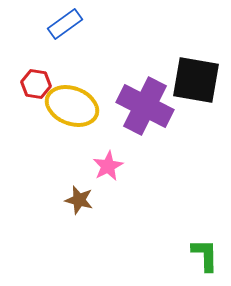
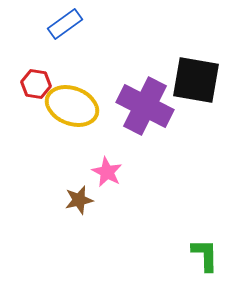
pink star: moved 1 px left, 6 px down; rotated 16 degrees counterclockwise
brown star: rotated 28 degrees counterclockwise
